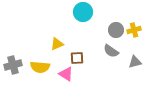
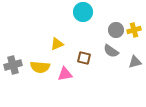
brown square: moved 7 px right; rotated 16 degrees clockwise
pink triangle: moved 1 px left; rotated 42 degrees counterclockwise
